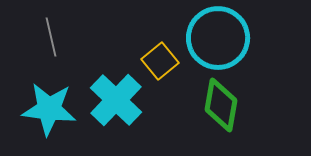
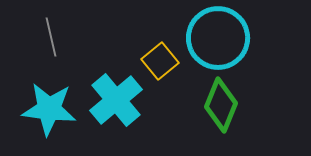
cyan cross: rotated 6 degrees clockwise
green diamond: rotated 12 degrees clockwise
